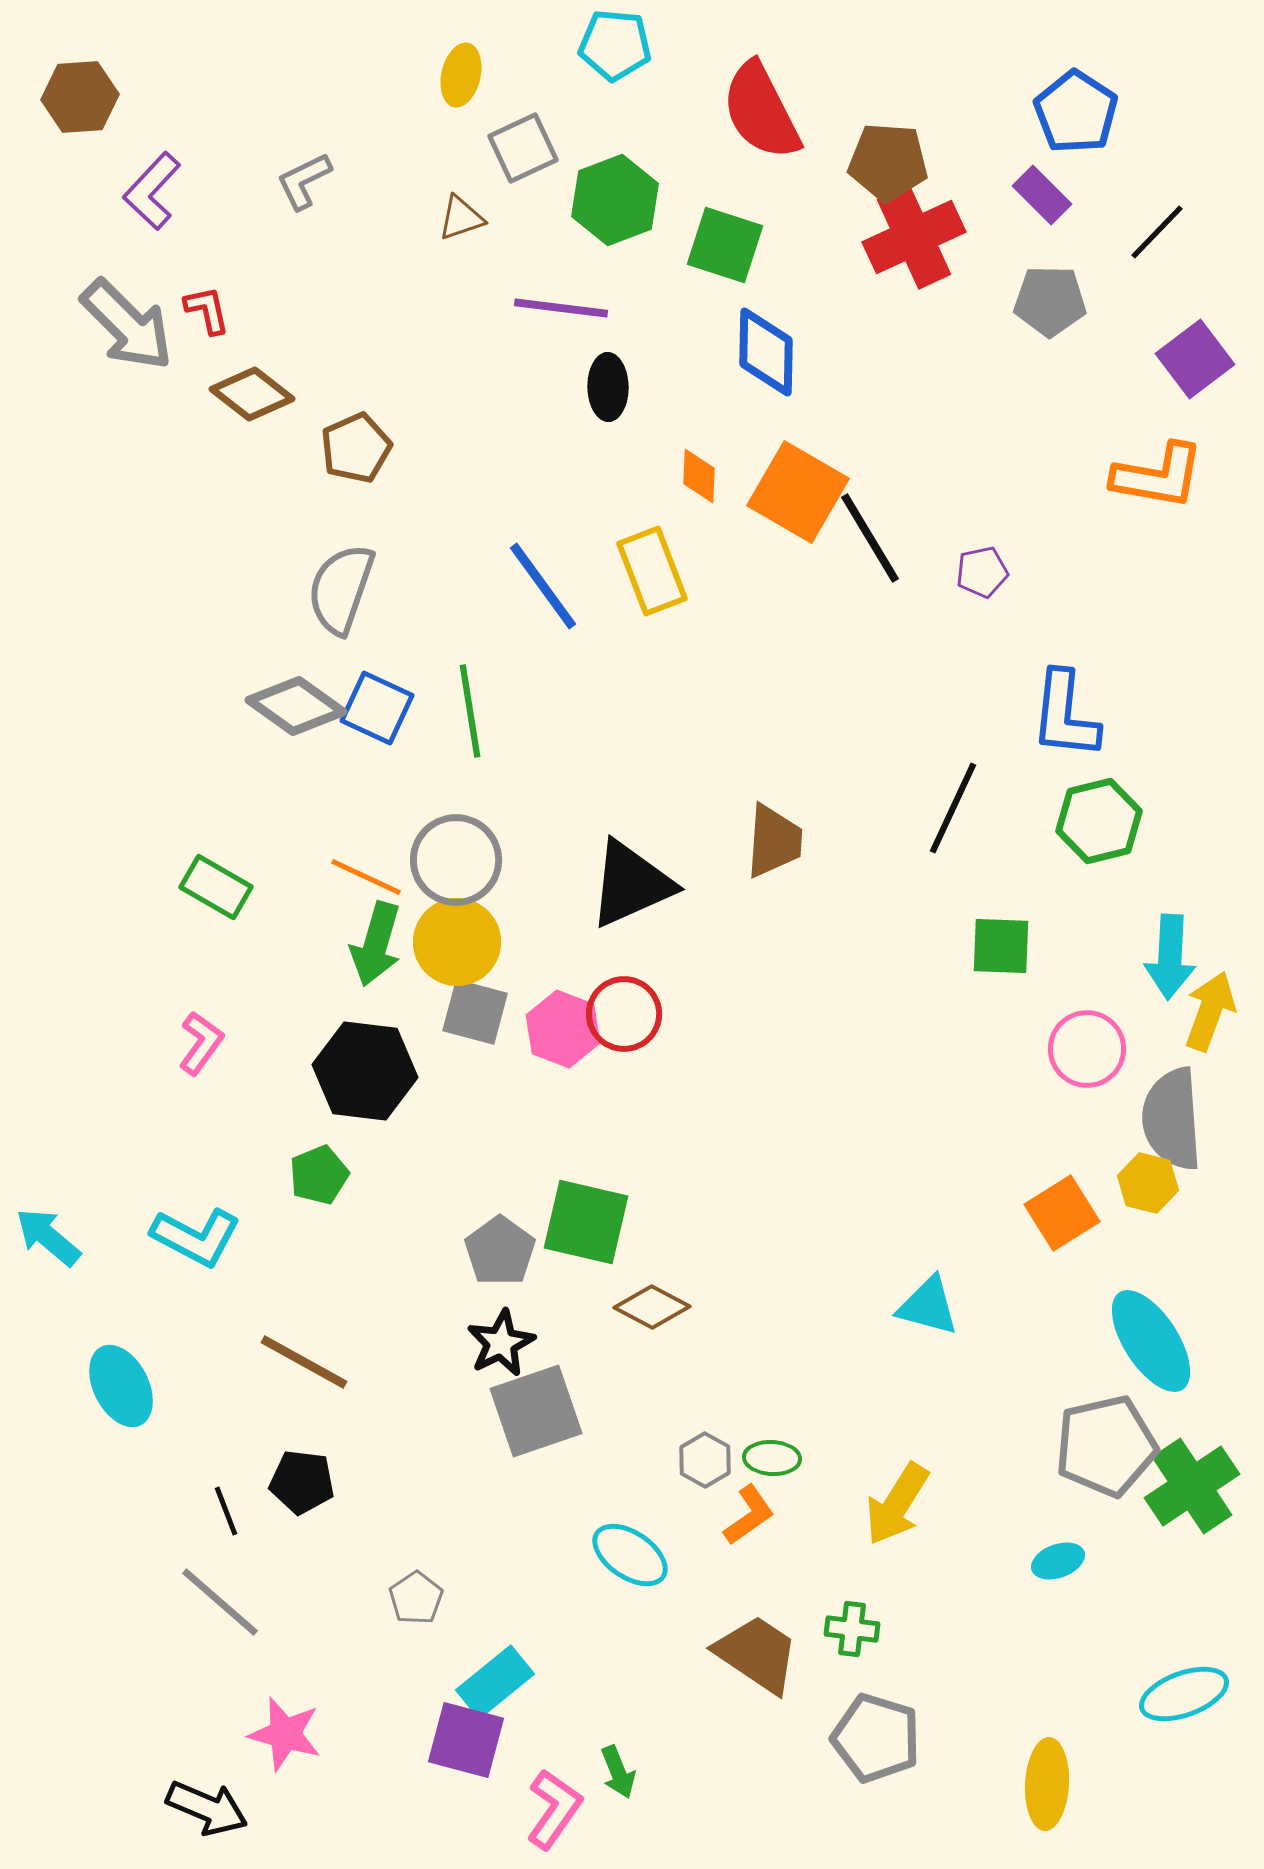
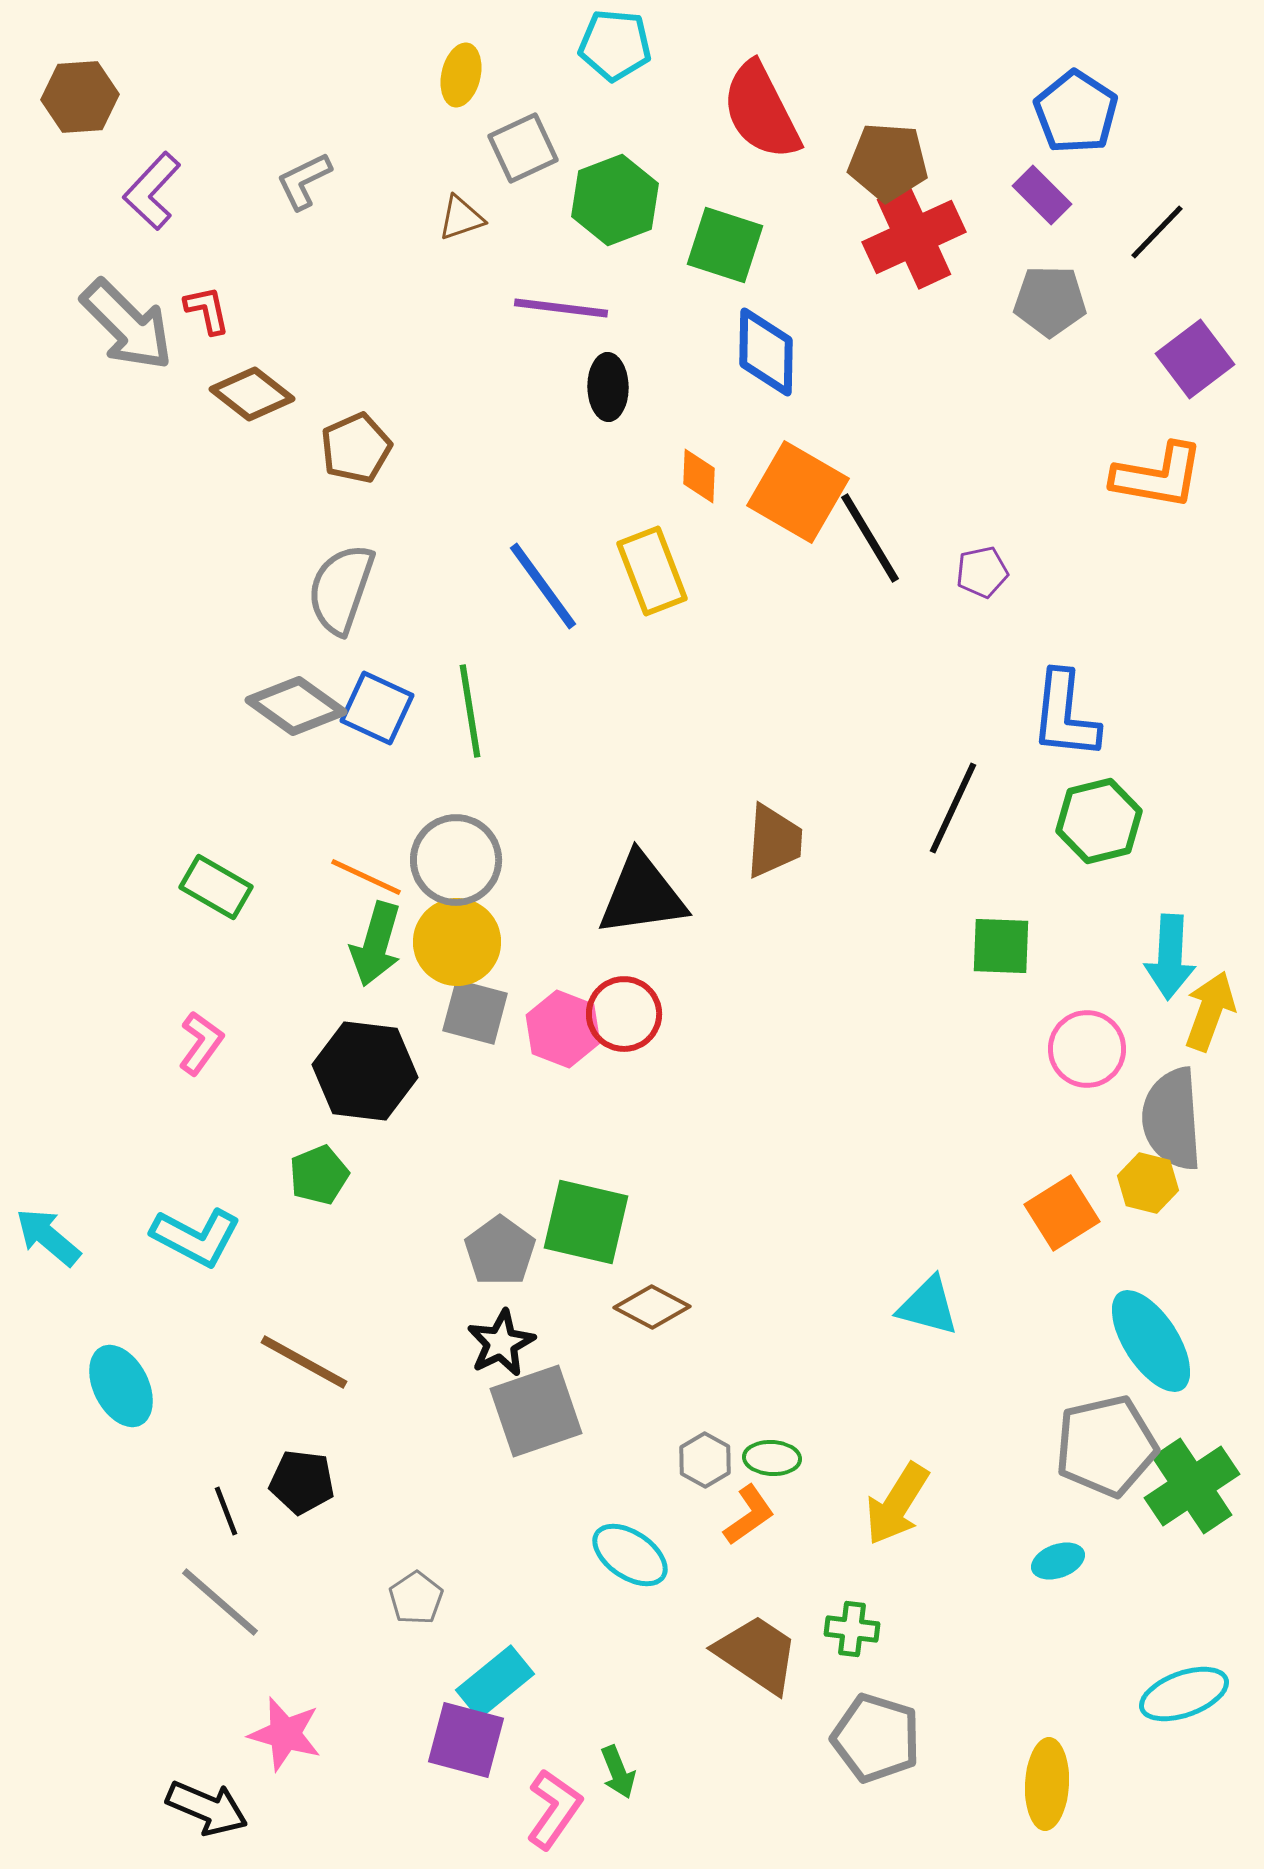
black triangle at (631, 884): moved 11 px right, 11 px down; rotated 16 degrees clockwise
